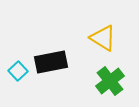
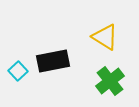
yellow triangle: moved 2 px right, 1 px up
black rectangle: moved 2 px right, 1 px up
